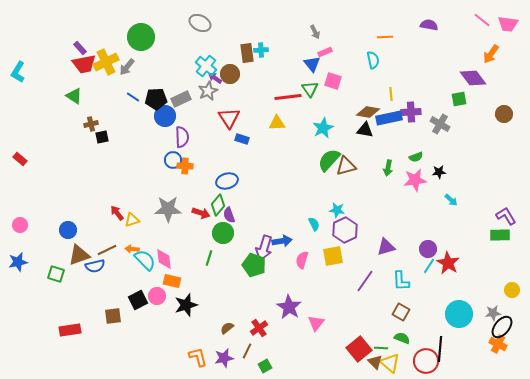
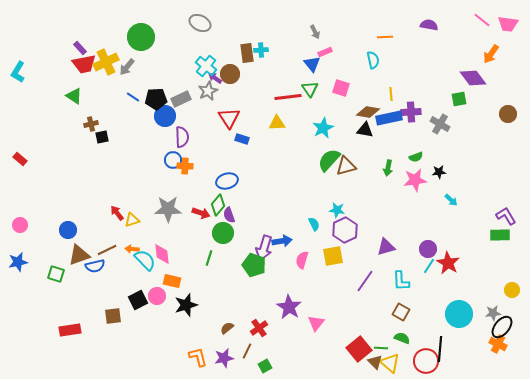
pink square at (333, 81): moved 8 px right, 7 px down
brown circle at (504, 114): moved 4 px right
pink diamond at (164, 259): moved 2 px left, 5 px up
